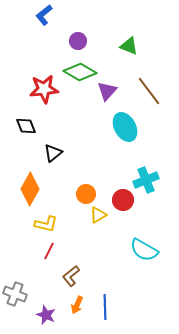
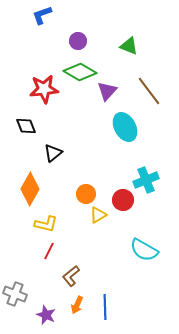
blue L-shape: moved 2 px left; rotated 20 degrees clockwise
